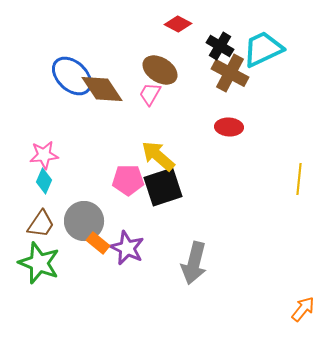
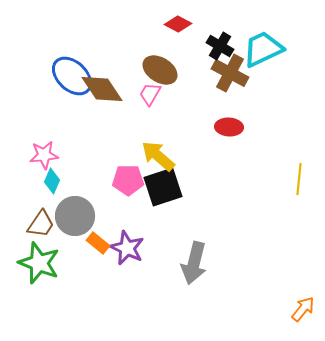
cyan diamond: moved 8 px right
gray circle: moved 9 px left, 5 px up
